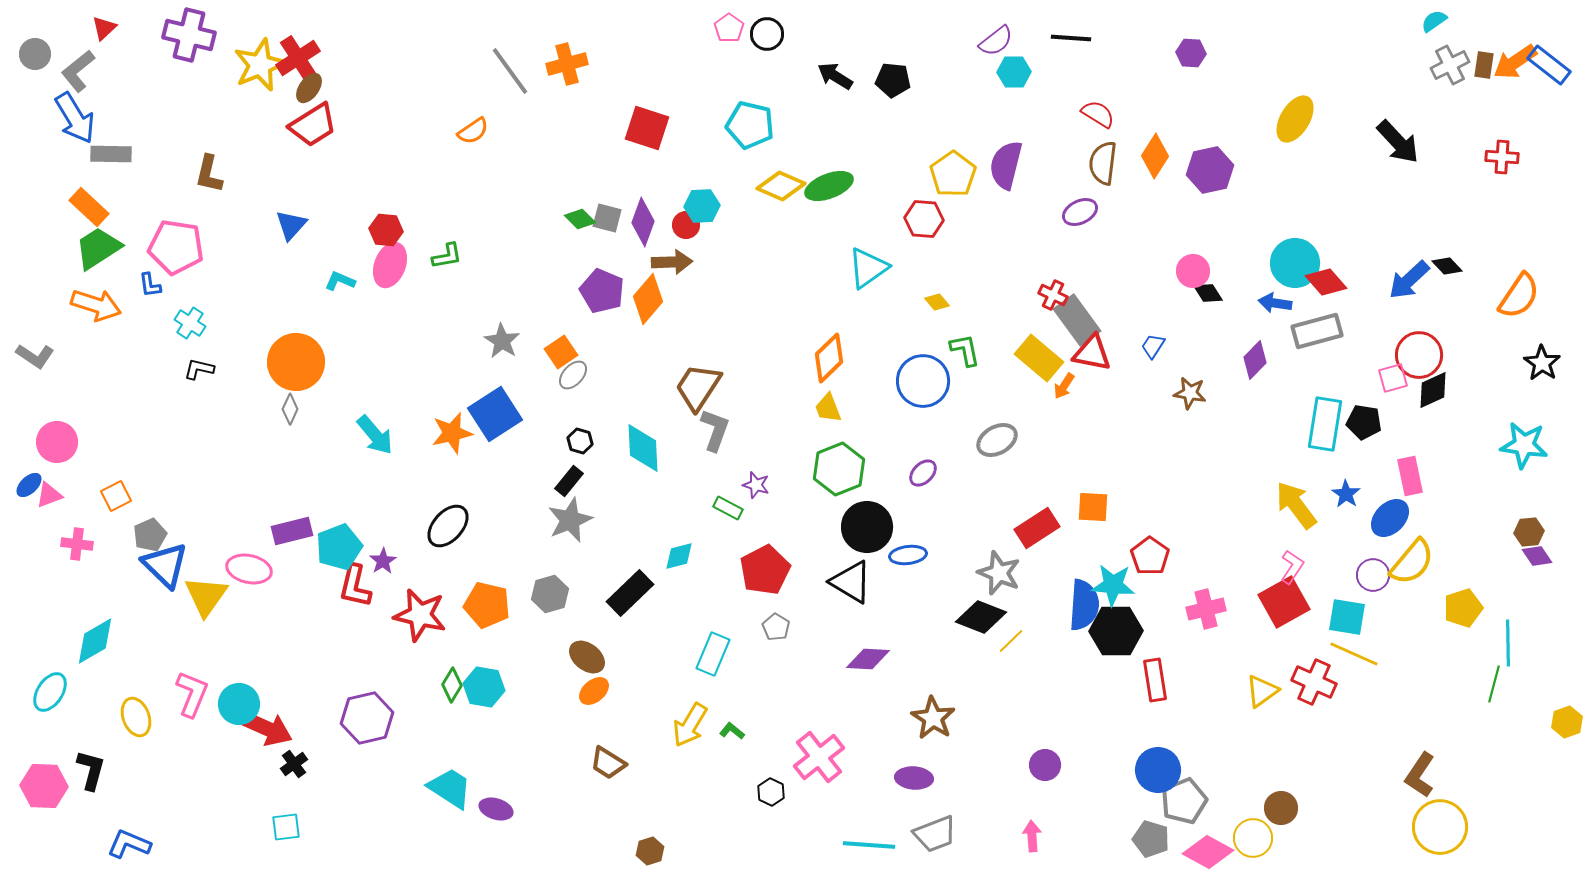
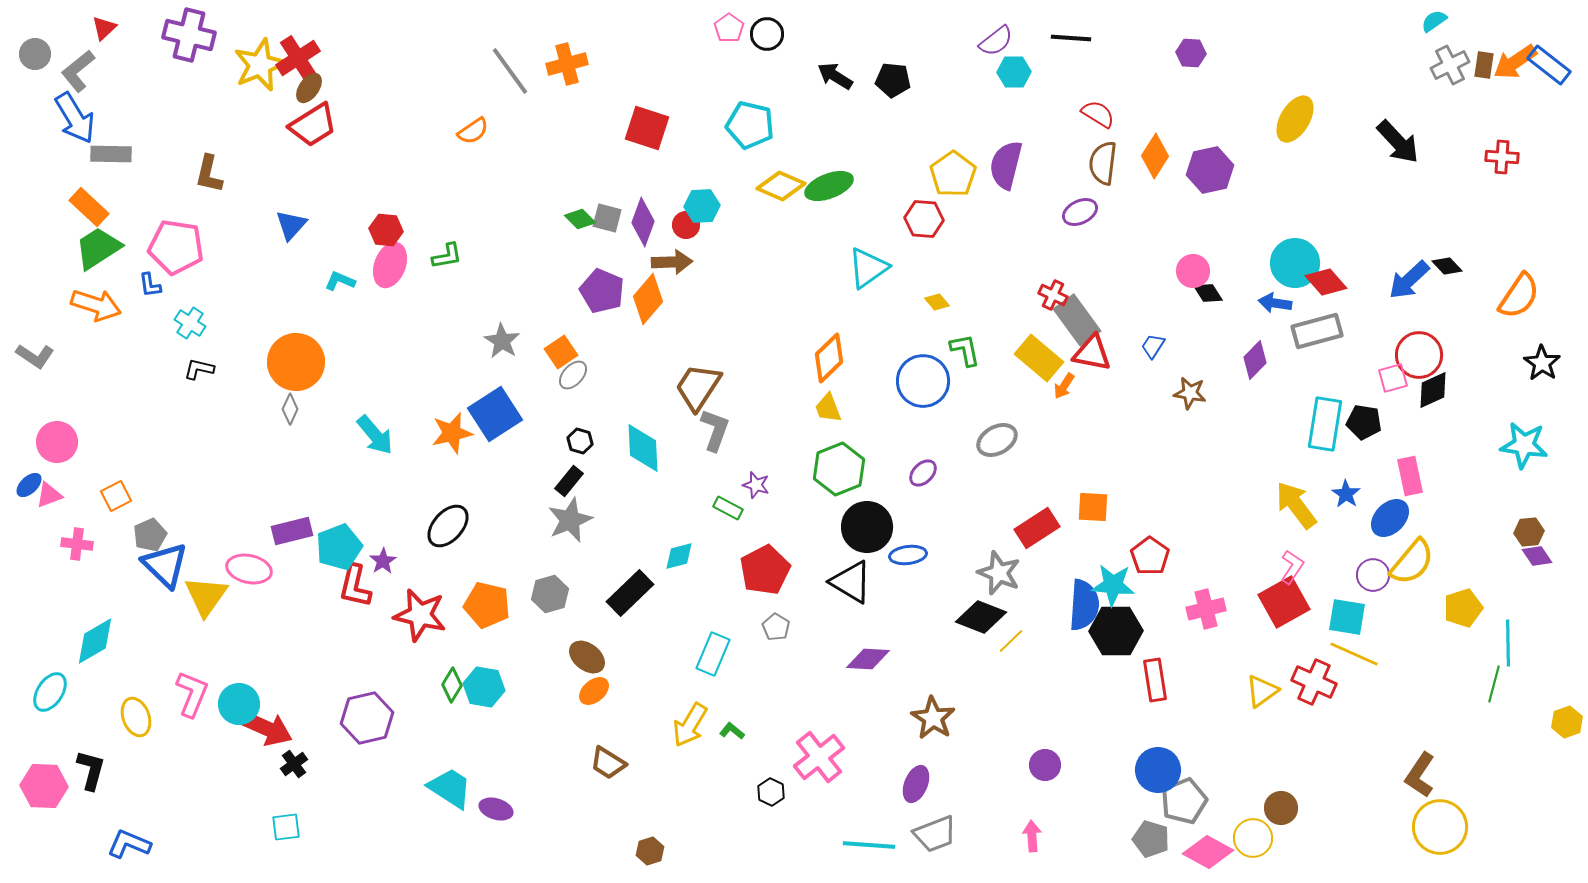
purple ellipse at (914, 778): moved 2 px right, 6 px down; rotated 72 degrees counterclockwise
